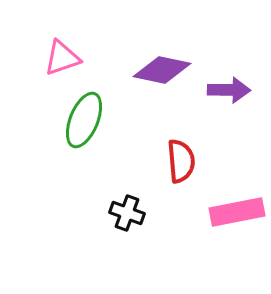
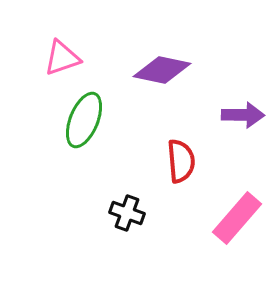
purple arrow: moved 14 px right, 25 px down
pink rectangle: moved 6 px down; rotated 38 degrees counterclockwise
